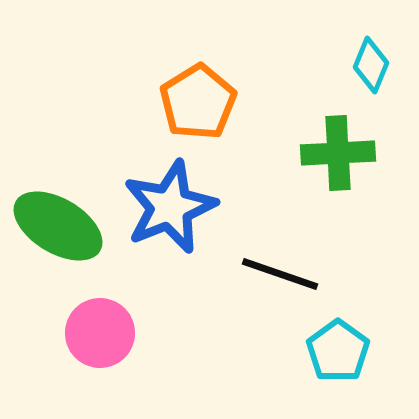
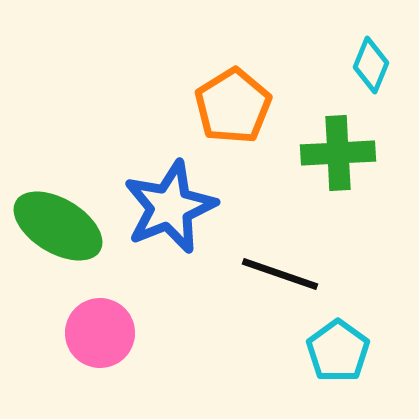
orange pentagon: moved 35 px right, 4 px down
